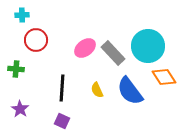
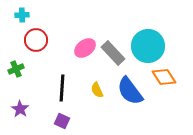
green cross: rotated 28 degrees counterclockwise
